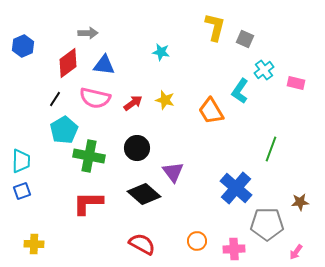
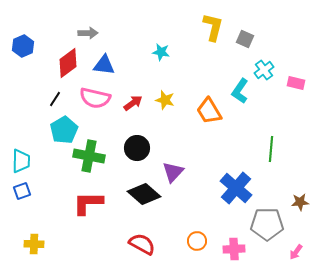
yellow L-shape: moved 2 px left
orange trapezoid: moved 2 px left
green line: rotated 15 degrees counterclockwise
purple triangle: rotated 20 degrees clockwise
